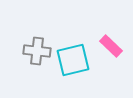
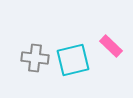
gray cross: moved 2 px left, 7 px down
